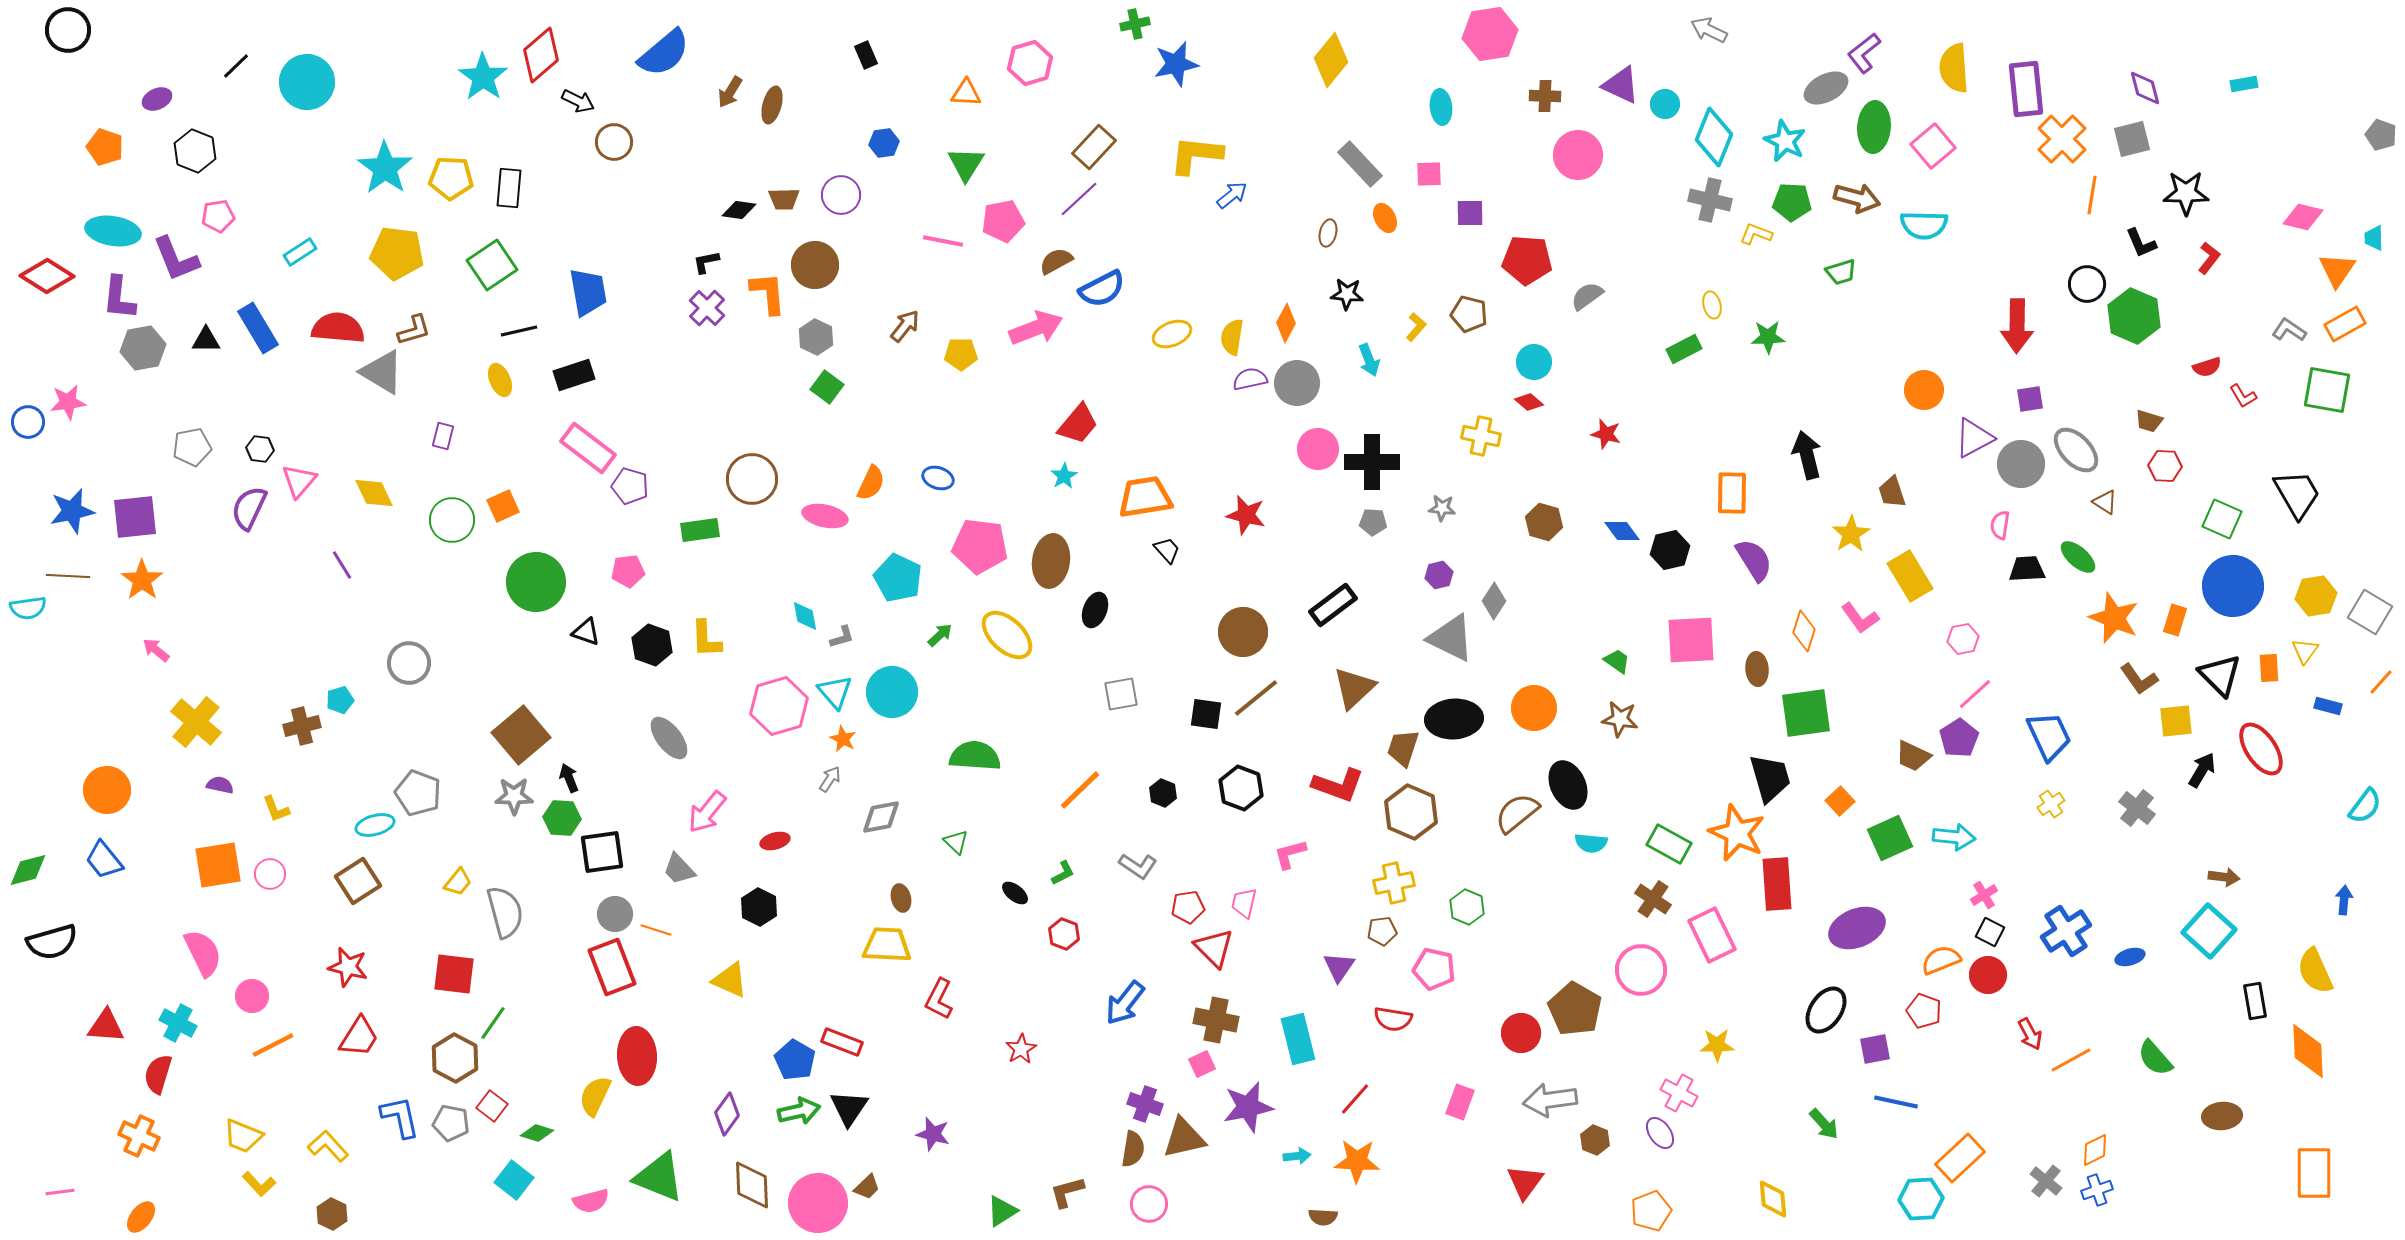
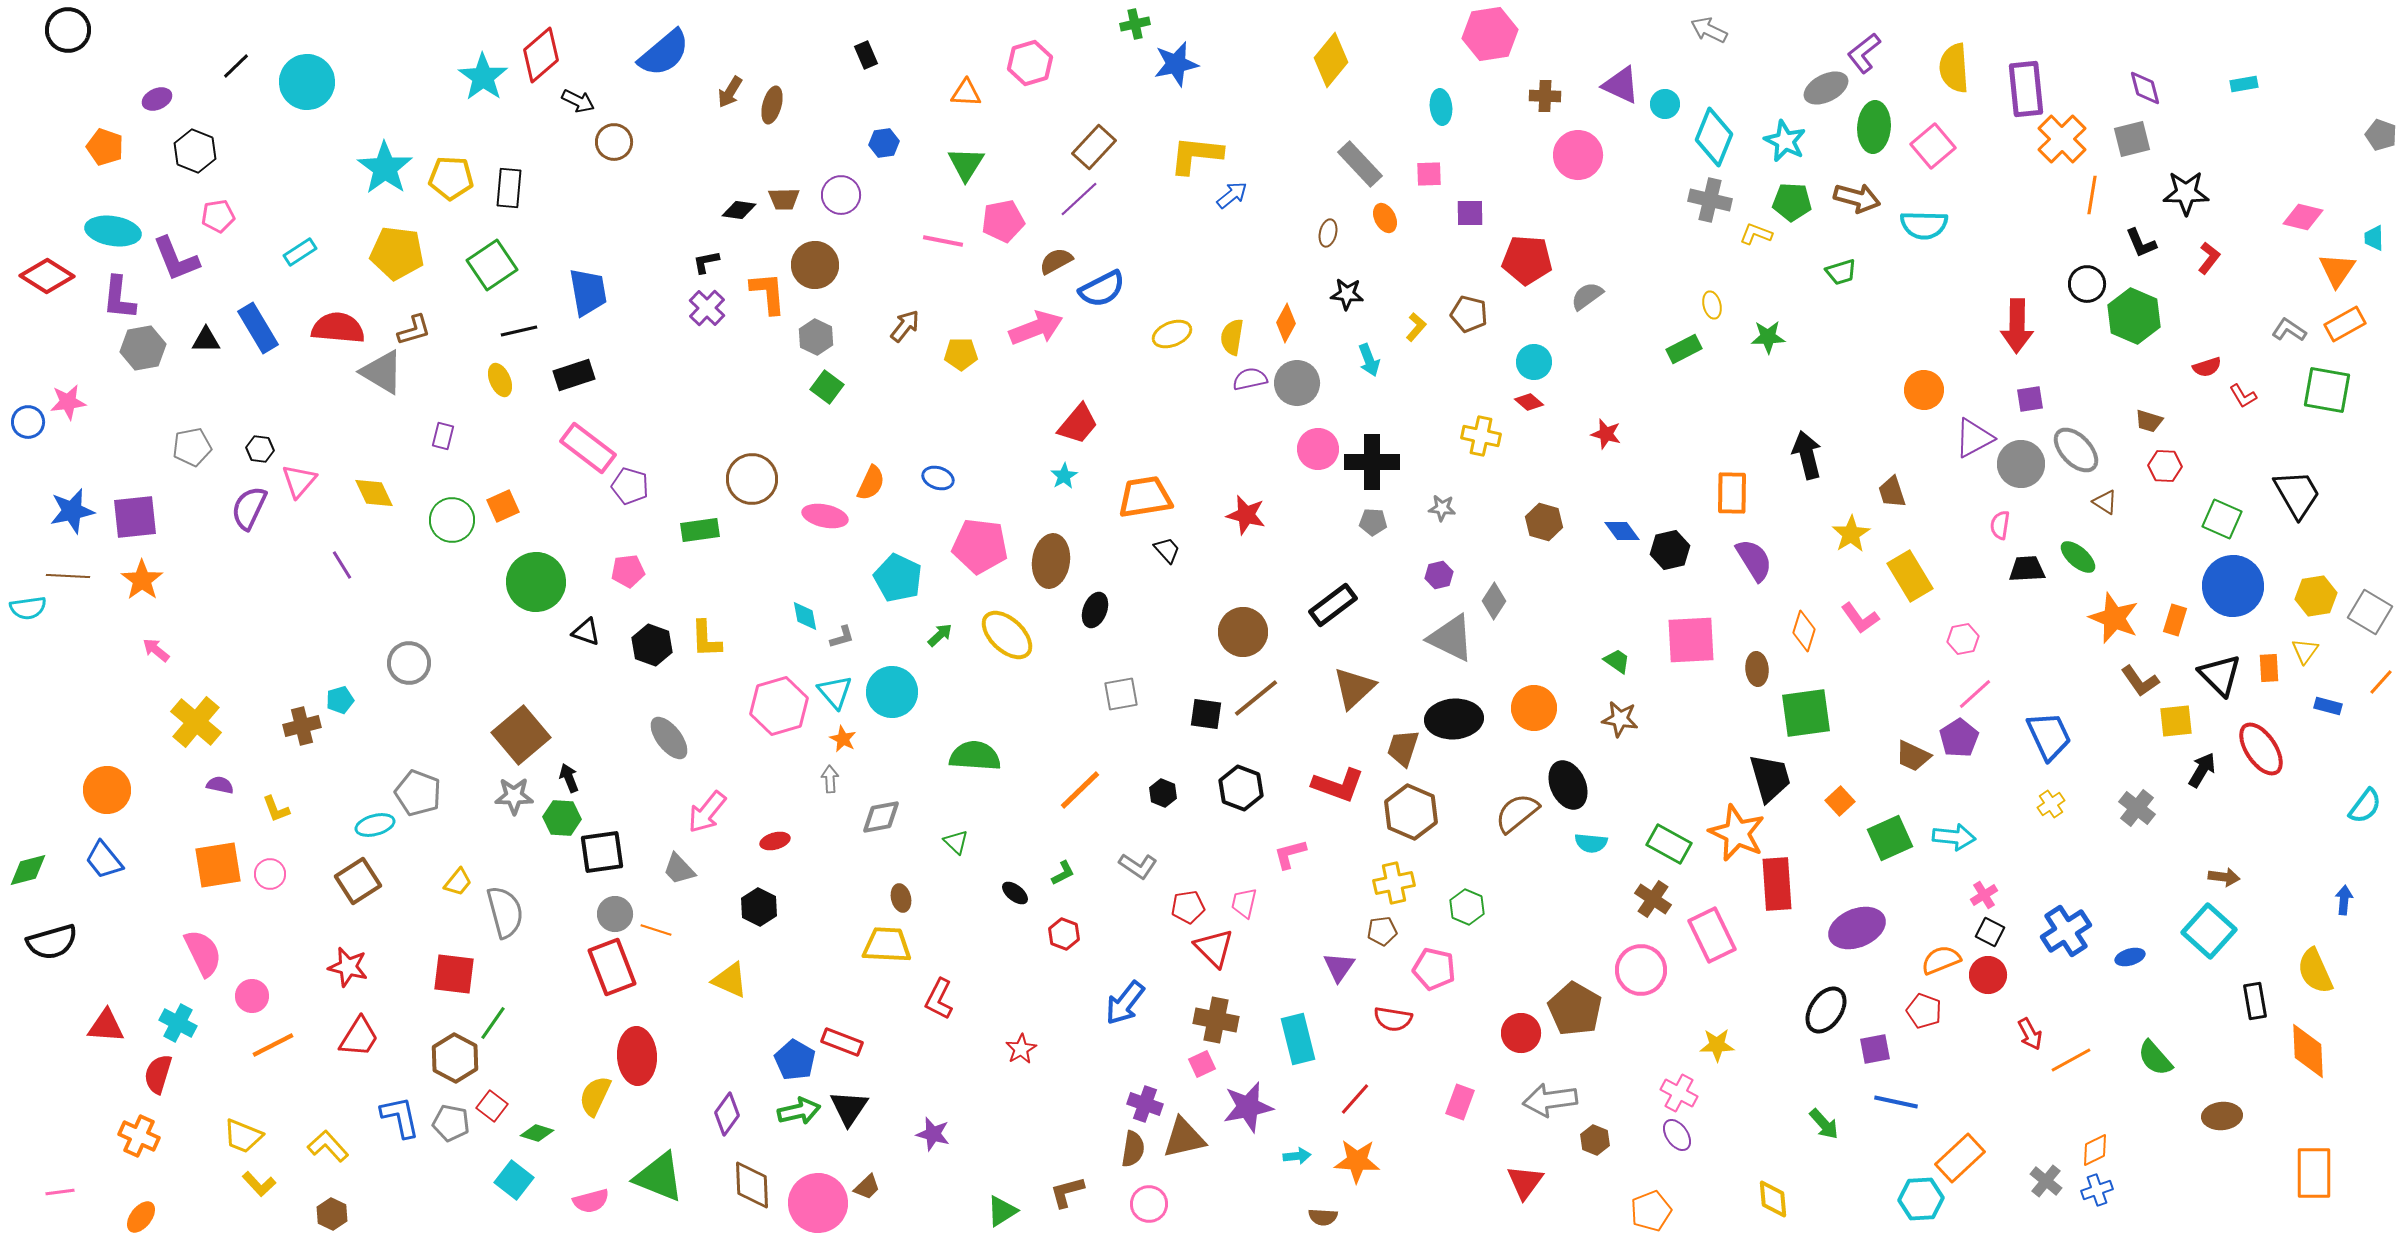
brown L-shape at (2139, 679): moved 1 px right, 2 px down
gray arrow at (830, 779): rotated 36 degrees counterclockwise
purple ellipse at (1660, 1133): moved 17 px right, 2 px down
